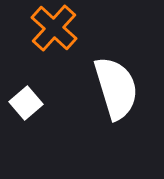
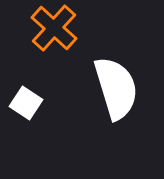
white square: rotated 16 degrees counterclockwise
